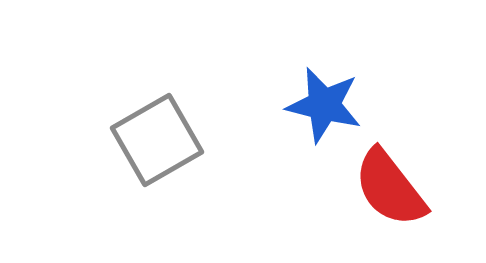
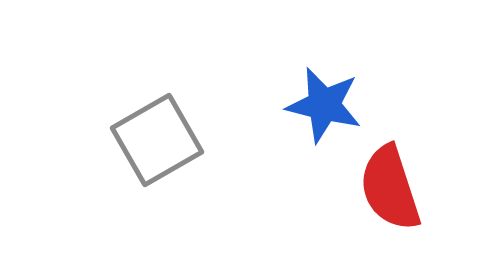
red semicircle: rotated 20 degrees clockwise
